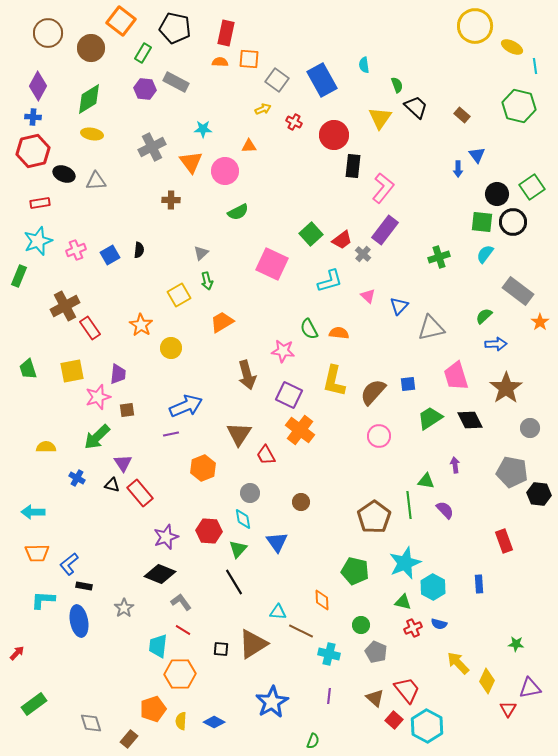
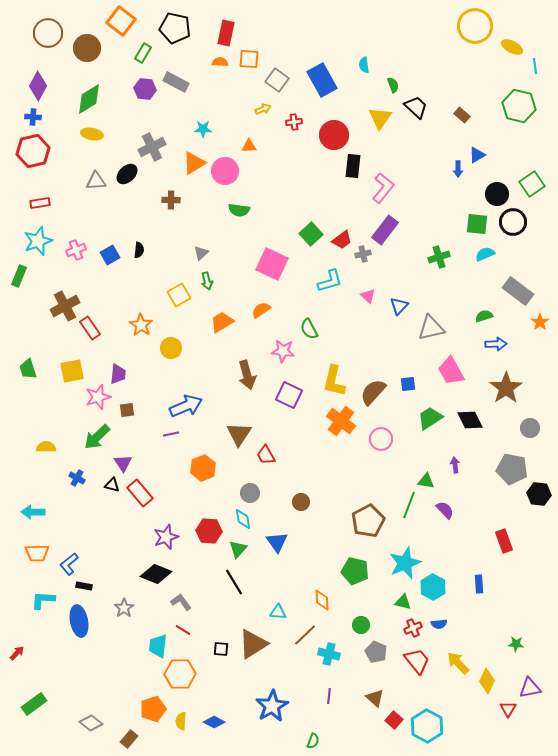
brown circle at (91, 48): moved 4 px left
green semicircle at (397, 85): moved 4 px left
red cross at (294, 122): rotated 35 degrees counterclockwise
blue triangle at (477, 155): rotated 36 degrees clockwise
orange triangle at (191, 162): moved 3 px right, 1 px down; rotated 35 degrees clockwise
black ellipse at (64, 174): moved 63 px right; rotated 65 degrees counterclockwise
green square at (532, 187): moved 3 px up
green semicircle at (238, 212): moved 1 px right, 2 px up; rotated 35 degrees clockwise
green square at (482, 222): moved 5 px left, 2 px down
gray cross at (363, 254): rotated 35 degrees clockwise
cyan semicircle at (485, 254): rotated 30 degrees clockwise
green semicircle at (484, 316): rotated 24 degrees clockwise
orange semicircle at (339, 333): moved 78 px left, 23 px up; rotated 42 degrees counterclockwise
pink trapezoid at (456, 376): moved 5 px left, 5 px up; rotated 12 degrees counterclockwise
orange cross at (300, 430): moved 41 px right, 9 px up
pink circle at (379, 436): moved 2 px right, 3 px down
gray pentagon at (512, 472): moved 3 px up
green line at (409, 505): rotated 28 degrees clockwise
brown pentagon at (374, 517): moved 6 px left, 4 px down; rotated 8 degrees clockwise
black diamond at (160, 574): moved 4 px left
blue semicircle at (439, 624): rotated 21 degrees counterclockwise
brown line at (301, 631): moved 4 px right, 4 px down; rotated 70 degrees counterclockwise
red trapezoid at (407, 690): moved 10 px right, 29 px up
blue star at (272, 702): moved 4 px down
gray diamond at (91, 723): rotated 35 degrees counterclockwise
